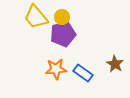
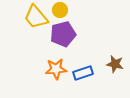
yellow circle: moved 2 px left, 7 px up
brown star: rotated 18 degrees counterclockwise
blue rectangle: rotated 54 degrees counterclockwise
